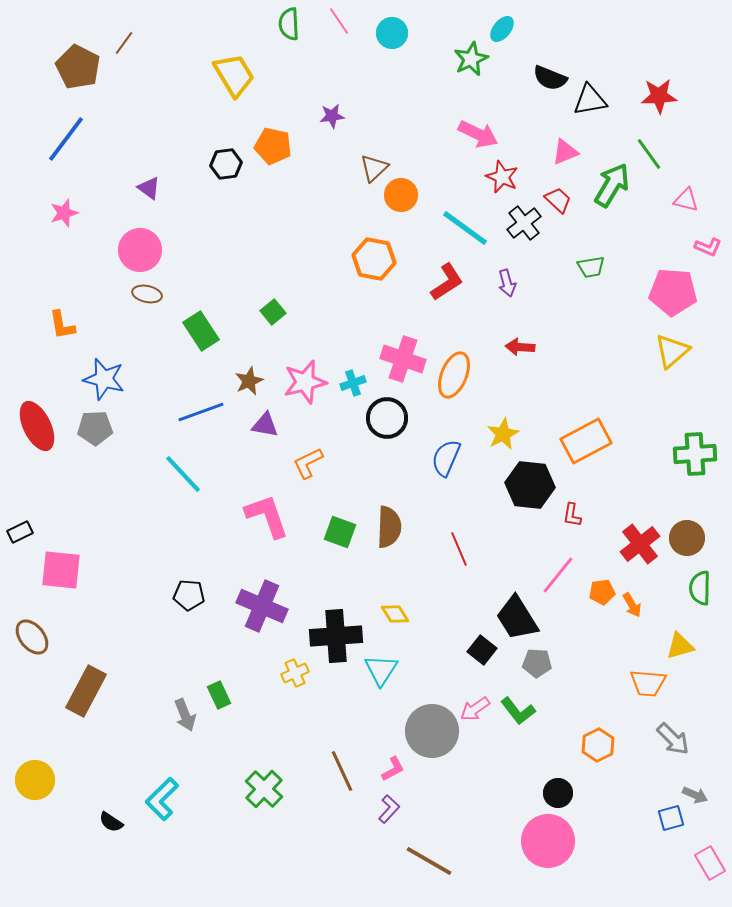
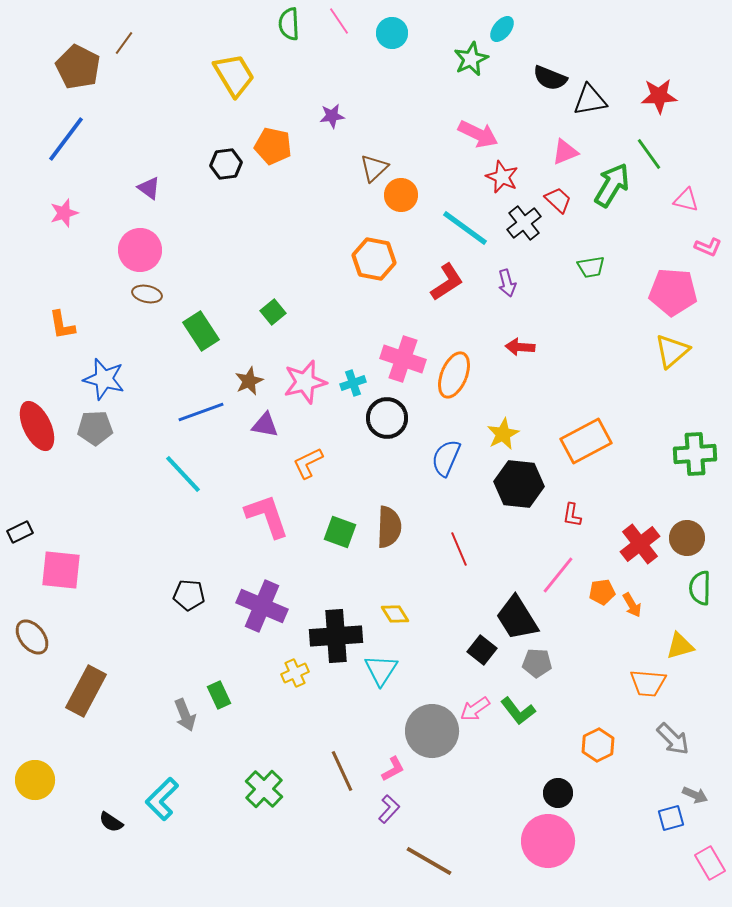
black hexagon at (530, 485): moved 11 px left, 1 px up
